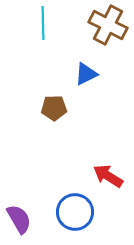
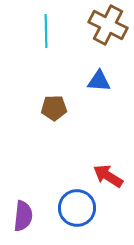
cyan line: moved 3 px right, 8 px down
blue triangle: moved 13 px right, 7 px down; rotated 30 degrees clockwise
blue circle: moved 2 px right, 4 px up
purple semicircle: moved 4 px right, 3 px up; rotated 36 degrees clockwise
